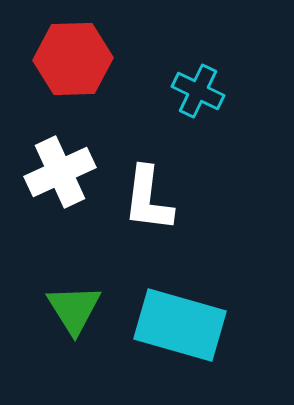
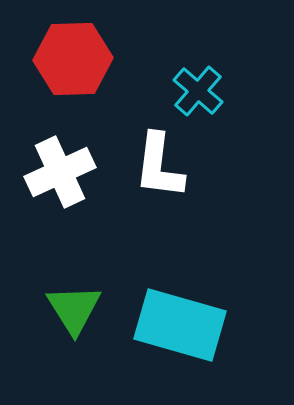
cyan cross: rotated 15 degrees clockwise
white L-shape: moved 11 px right, 33 px up
